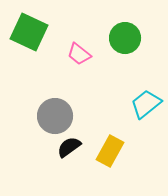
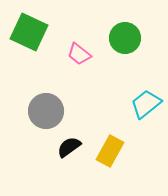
gray circle: moved 9 px left, 5 px up
